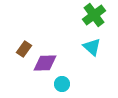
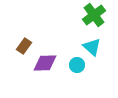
brown rectangle: moved 3 px up
cyan circle: moved 15 px right, 19 px up
